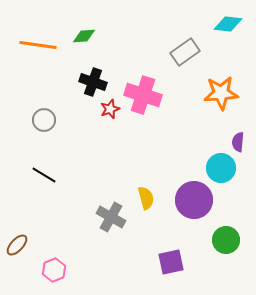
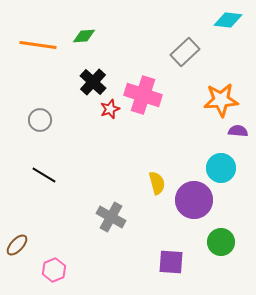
cyan diamond: moved 4 px up
gray rectangle: rotated 8 degrees counterclockwise
black cross: rotated 24 degrees clockwise
orange star: moved 7 px down
gray circle: moved 4 px left
purple semicircle: moved 11 px up; rotated 90 degrees clockwise
yellow semicircle: moved 11 px right, 15 px up
green circle: moved 5 px left, 2 px down
purple square: rotated 16 degrees clockwise
